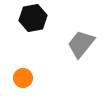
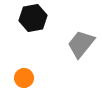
orange circle: moved 1 px right
